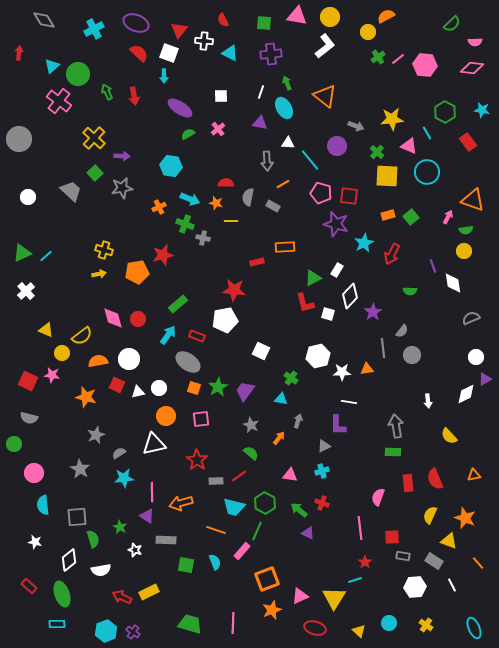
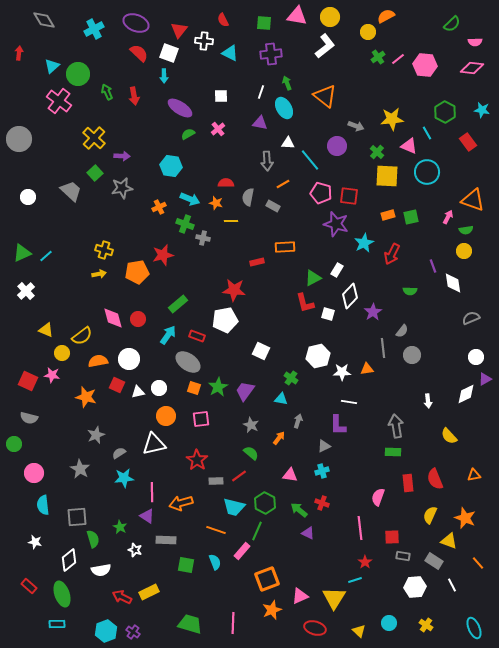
green square at (411, 217): rotated 28 degrees clockwise
